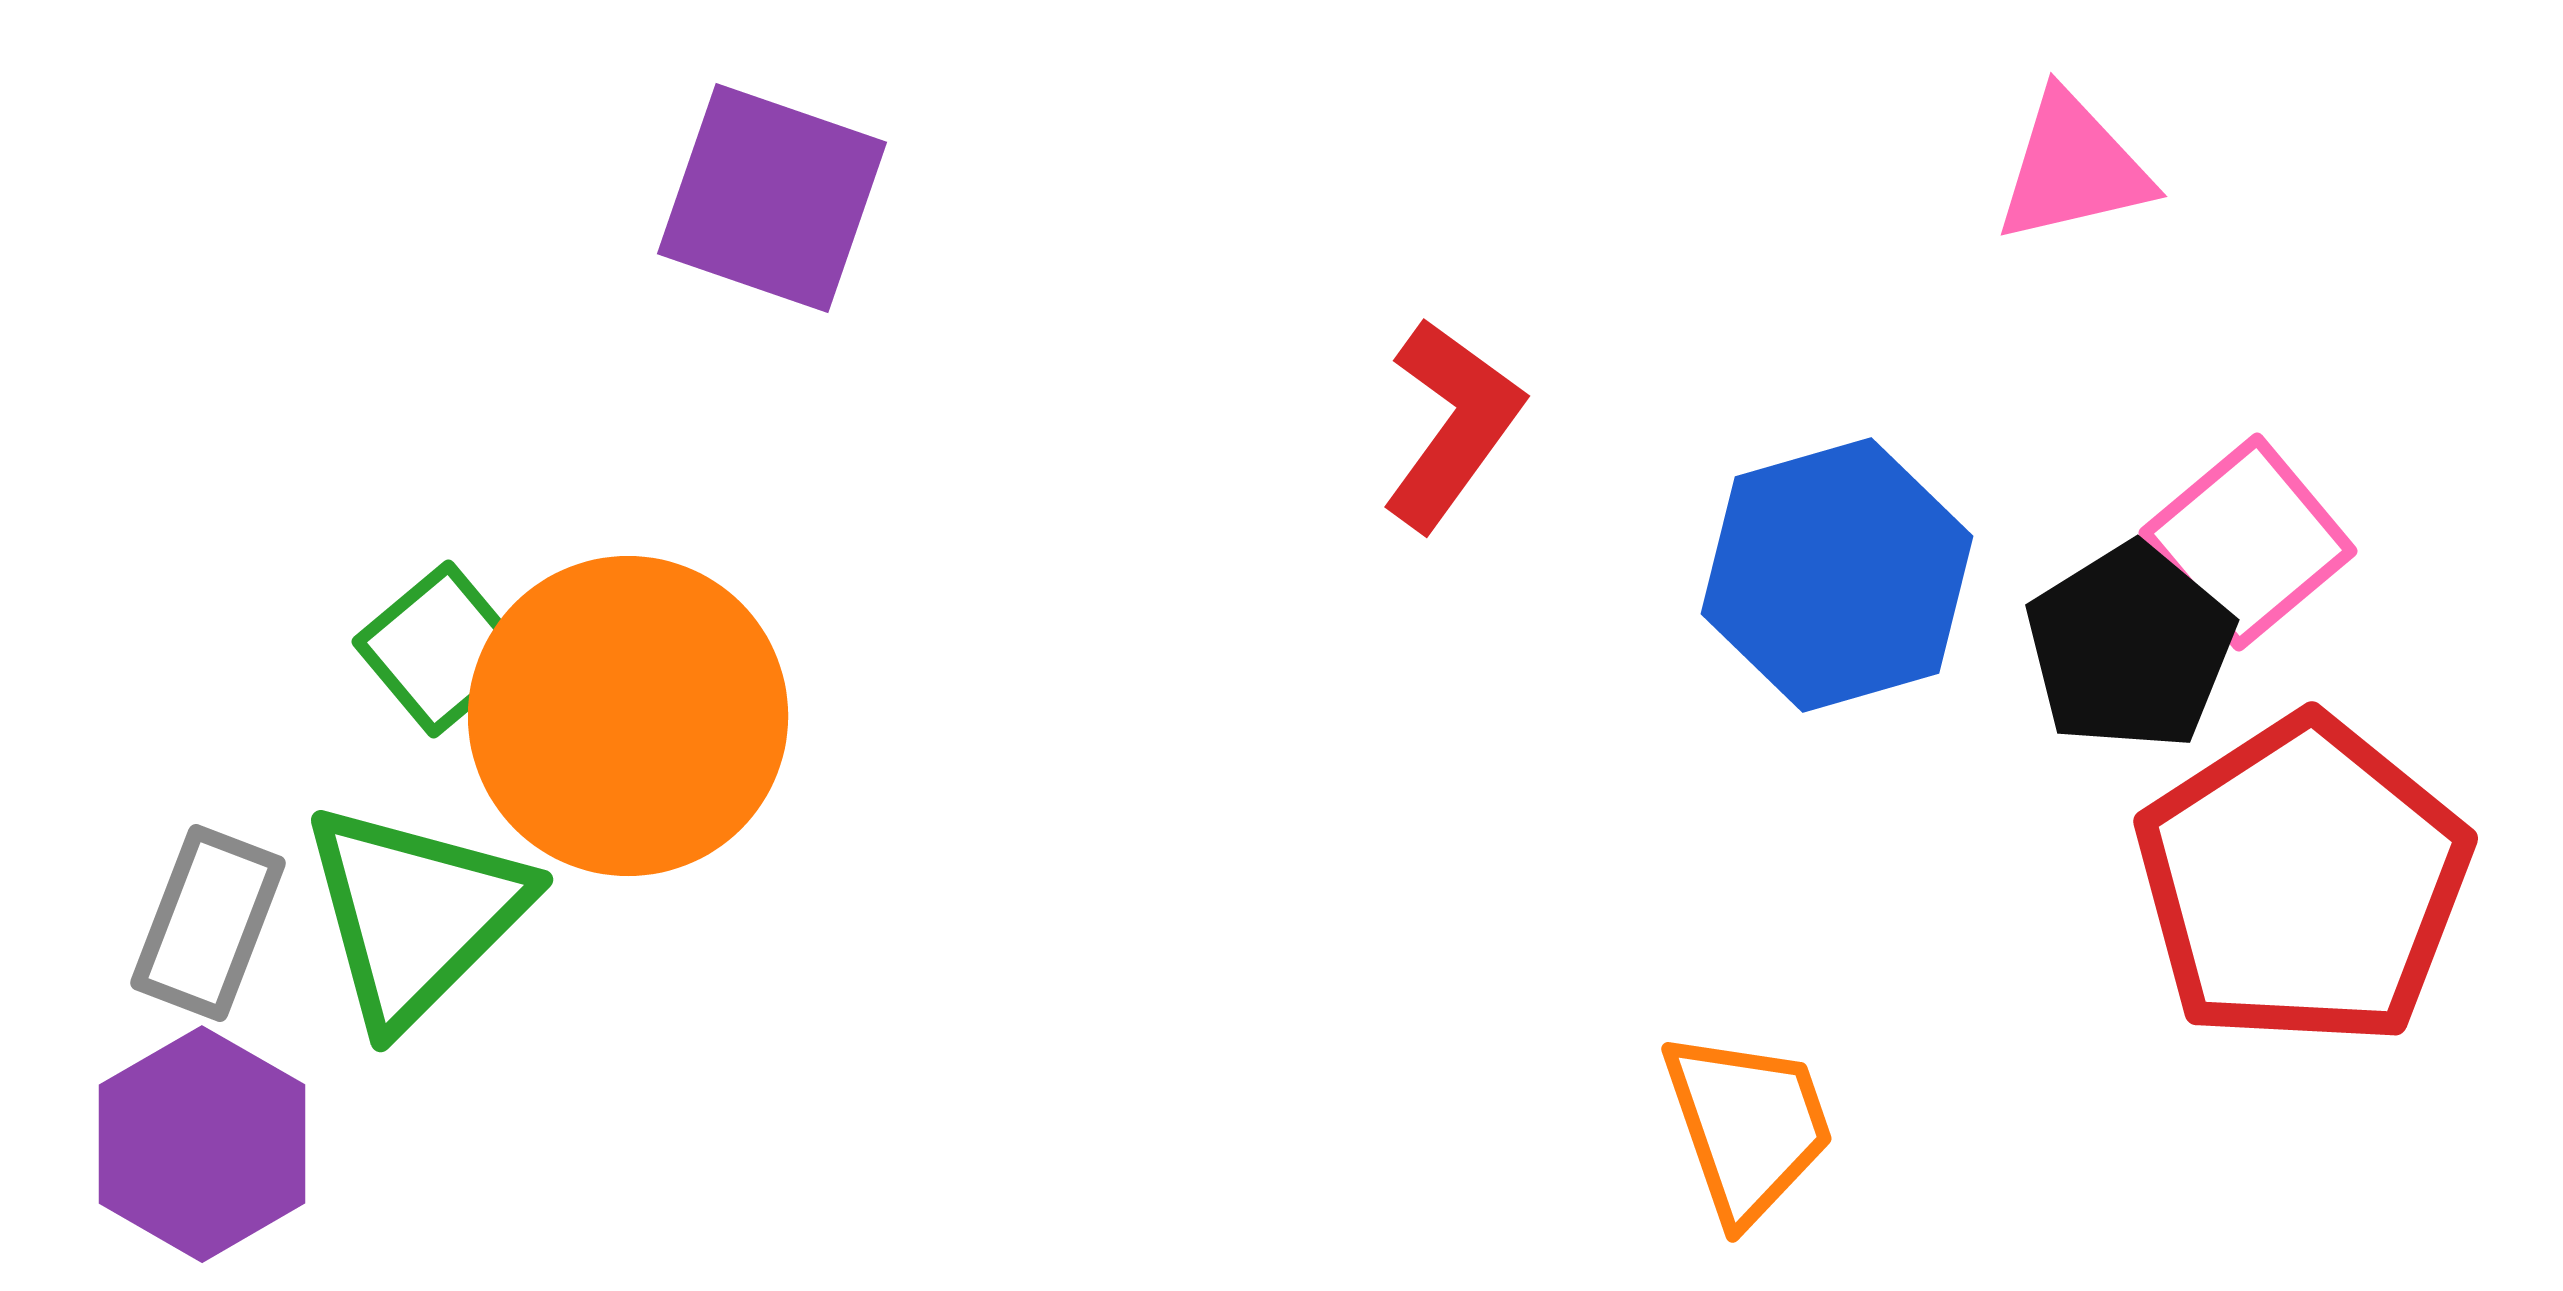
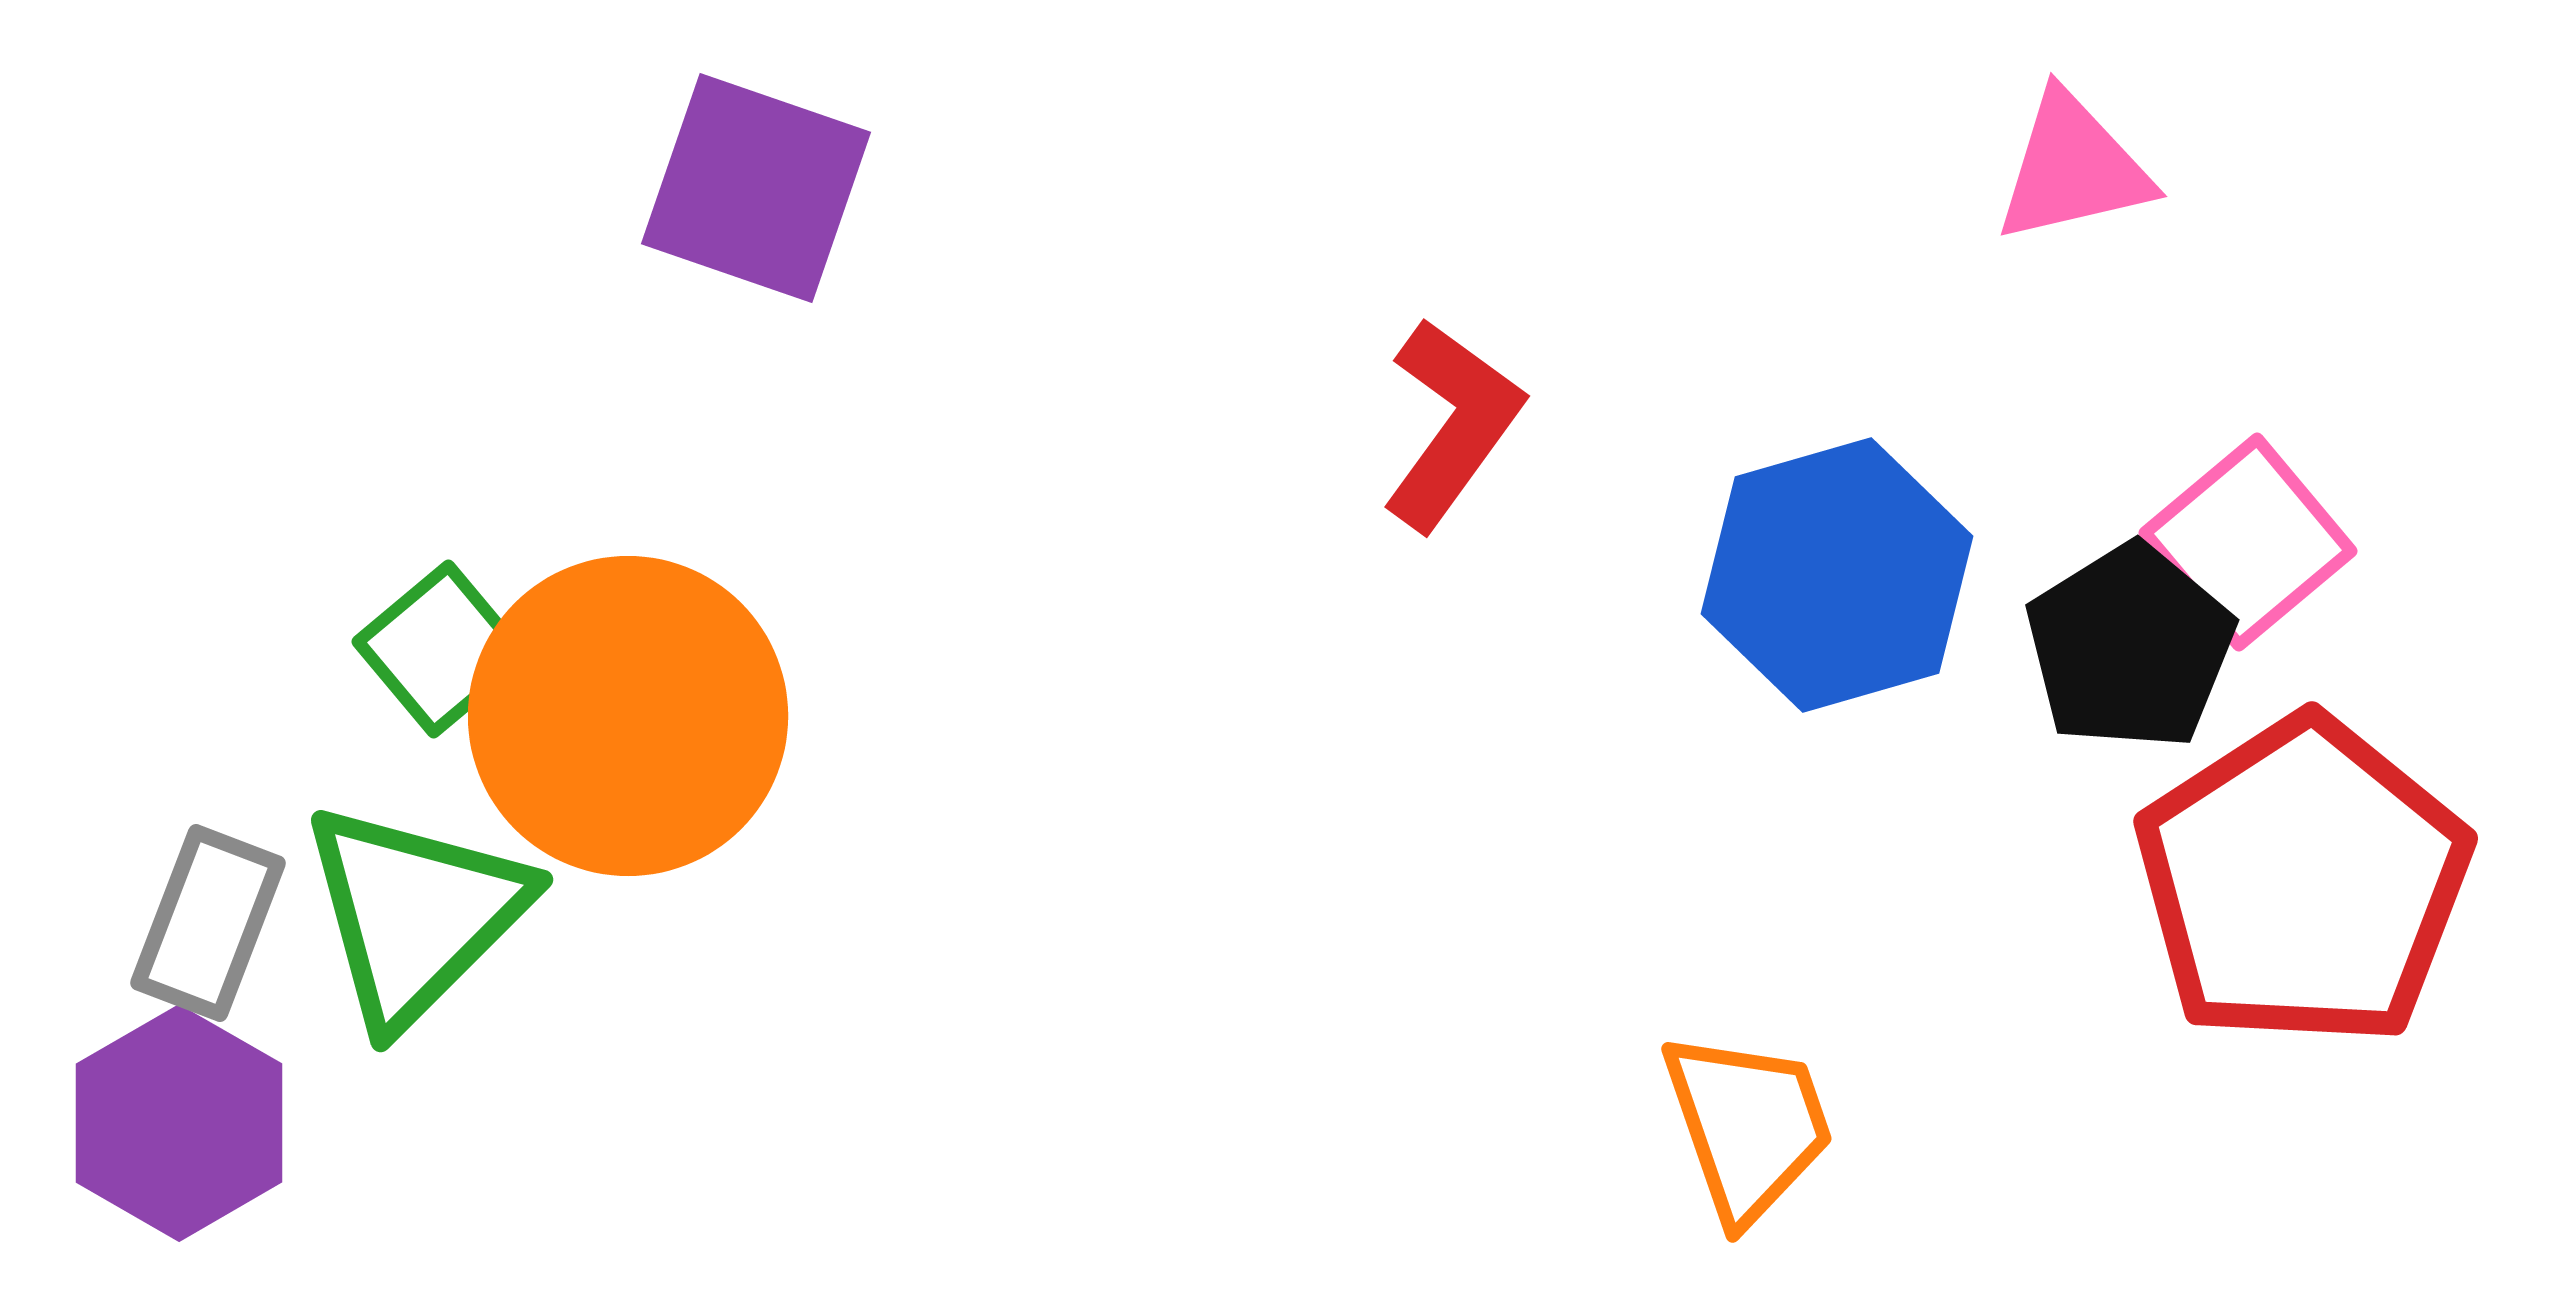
purple square: moved 16 px left, 10 px up
purple hexagon: moved 23 px left, 21 px up
